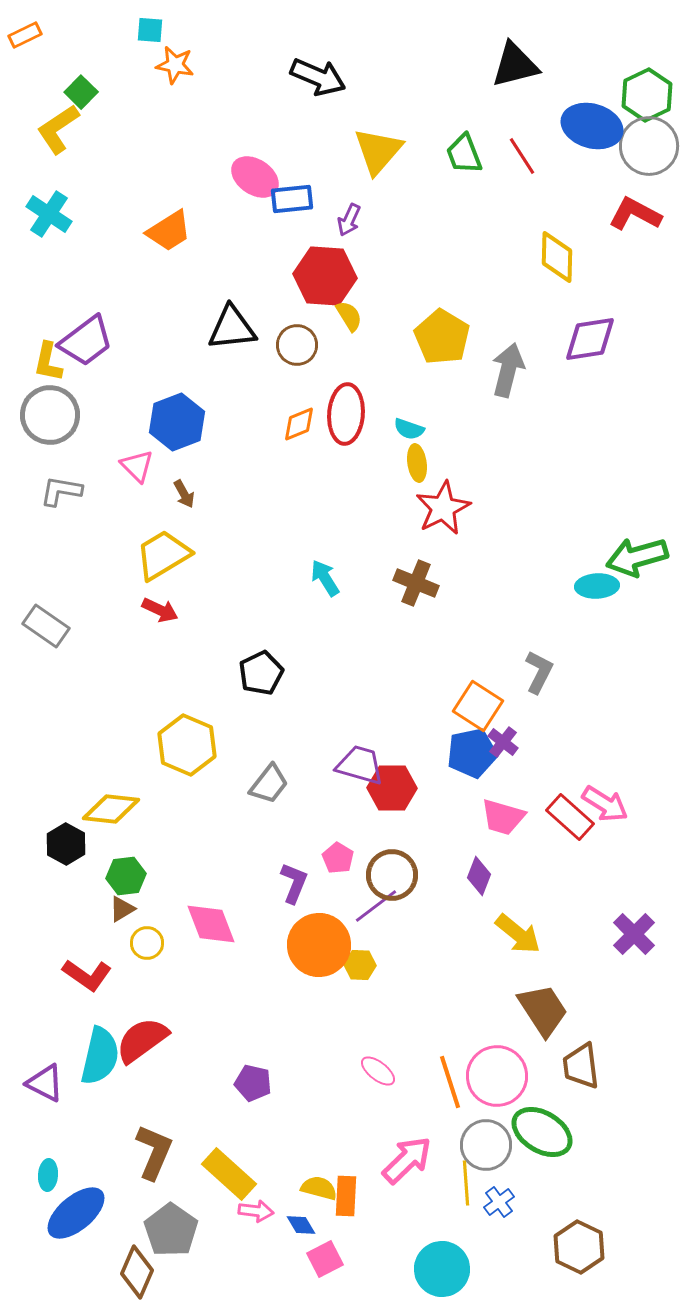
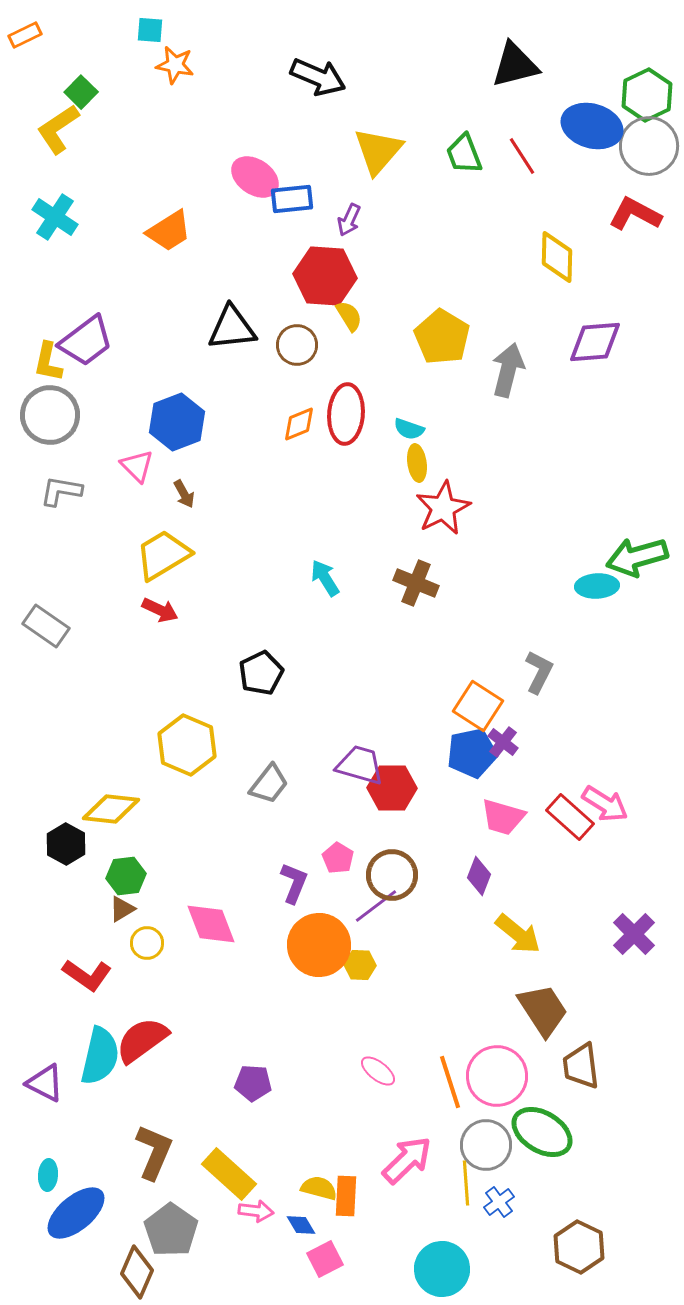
cyan cross at (49, 214): moved 6 px right, 3 px down
purple diamond at (590, 339): moved 5 px right, 3 px down; rotated 4 degrees clockwise
purple pentagon at (253, 1083): rotated 9 degrees counterclockwise
